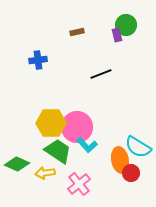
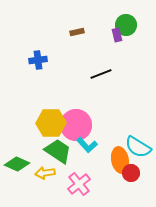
pink circle: moved 1 px left, 2 px up
